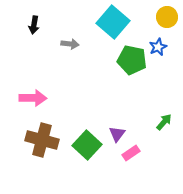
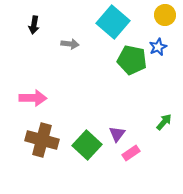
yellow circle: moved 2 px left, 2 px up
